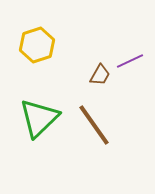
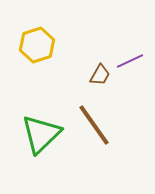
green triangle: moved 2 px right, 16 px down
